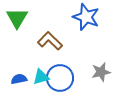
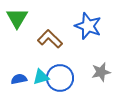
blue star: moved 2 px right, 9 px down
brown L-shape: moved 2 px up
